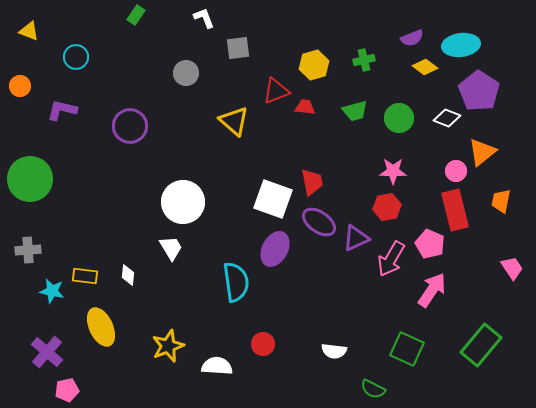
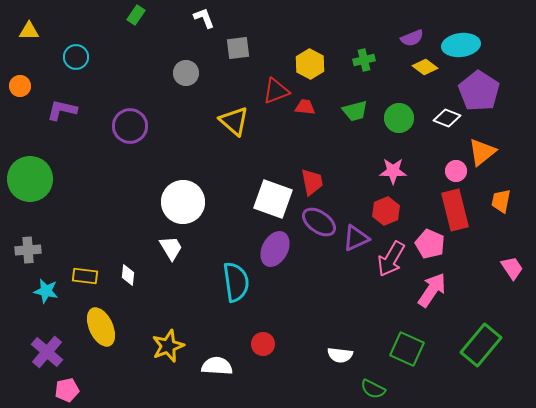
yellow triangle at (29, 31): rotated 20 degrees counterclockwise
yellow hexagon at (314, 65): moved 4 px left, 1 px up; rotated 16 degrees counterclockwise
red hexagon at (387, 207): moved 1 px left, 4 px down; rotated 12 degrees counterclockwise
cyan star at (52, 291): moved 6 px left
white semicircle at (334, 351): moved 6 px right, 4 px down
